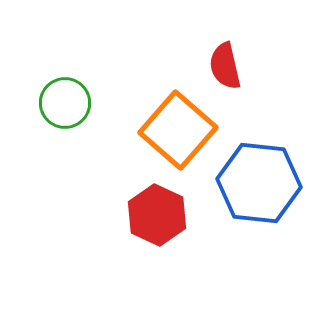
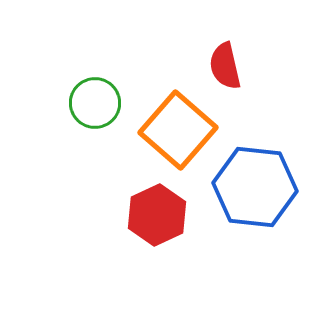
green circle: moved 30 px right
blue hexagon: moved 4 px left, 4 px down
red hexagon: rotated 10 degrees clockwise
